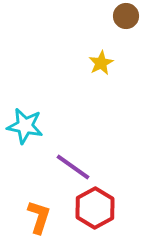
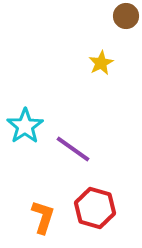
cyan star: rotated 27 degrees clockwise
purple line: moved 18 px up
red hexagon: rotated 15 degrees counterclockwise
orange L-shape: moved 4 px right
